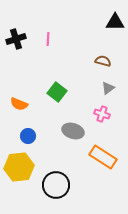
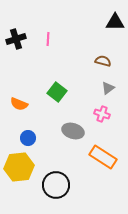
blue circle: moved 2 px down
